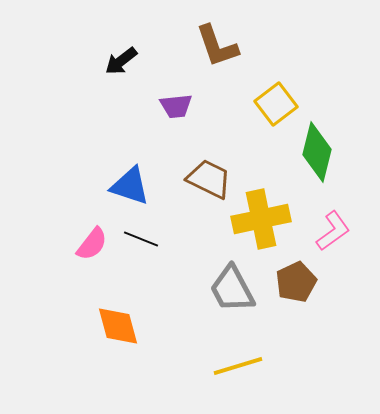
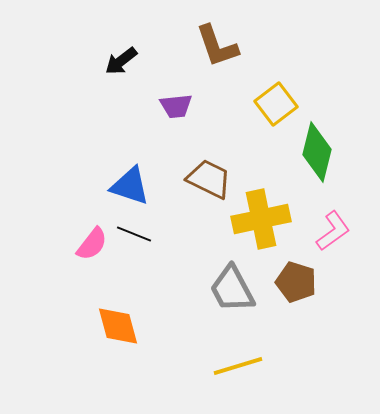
black line: moved 7 px left, 5 px up
brown pentagon: rotated 30 degrees counterclockwise
